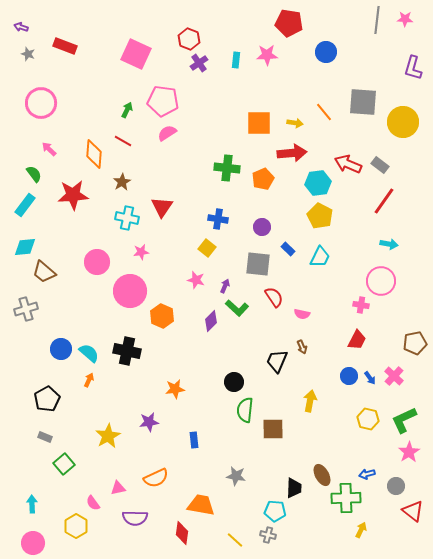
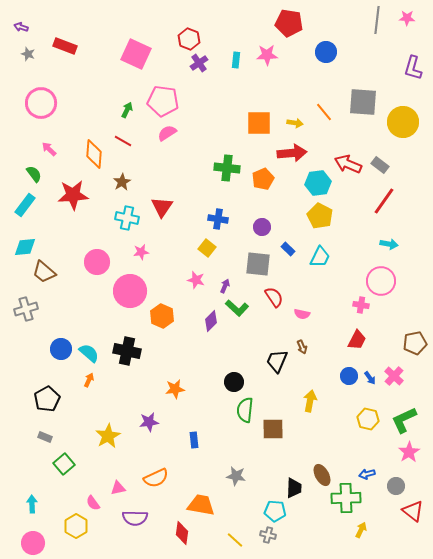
pink star at (405, 19): moved 2 px right, 1 px up
